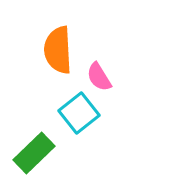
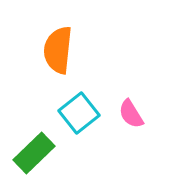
orange semicircle: rotated 9 degrees clockwise
pink semicircle: moved 32 px right, 37 px down
